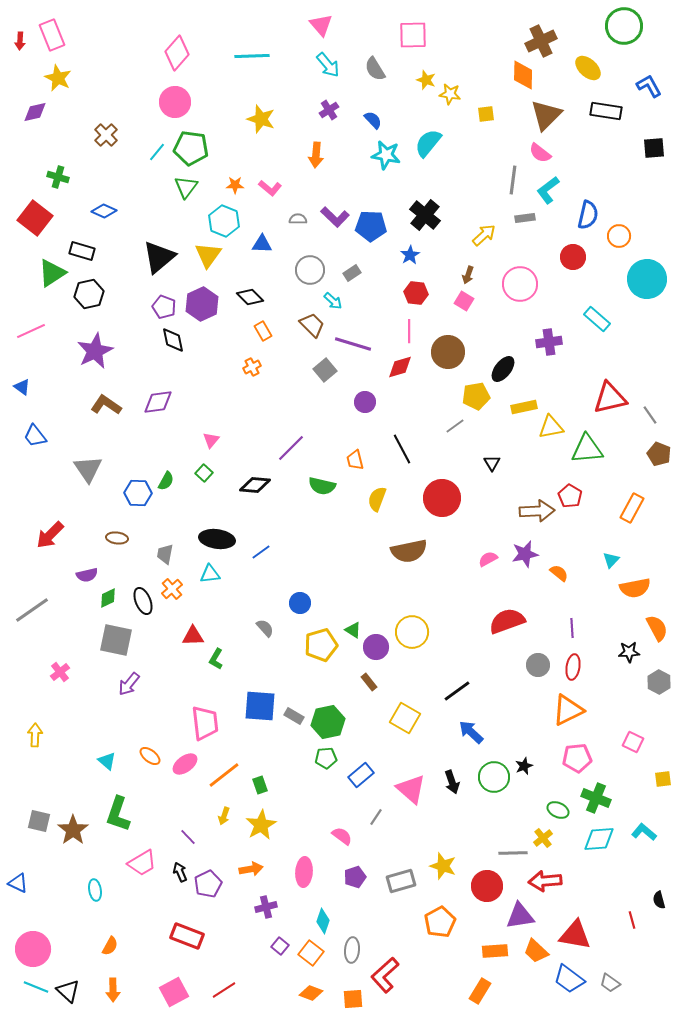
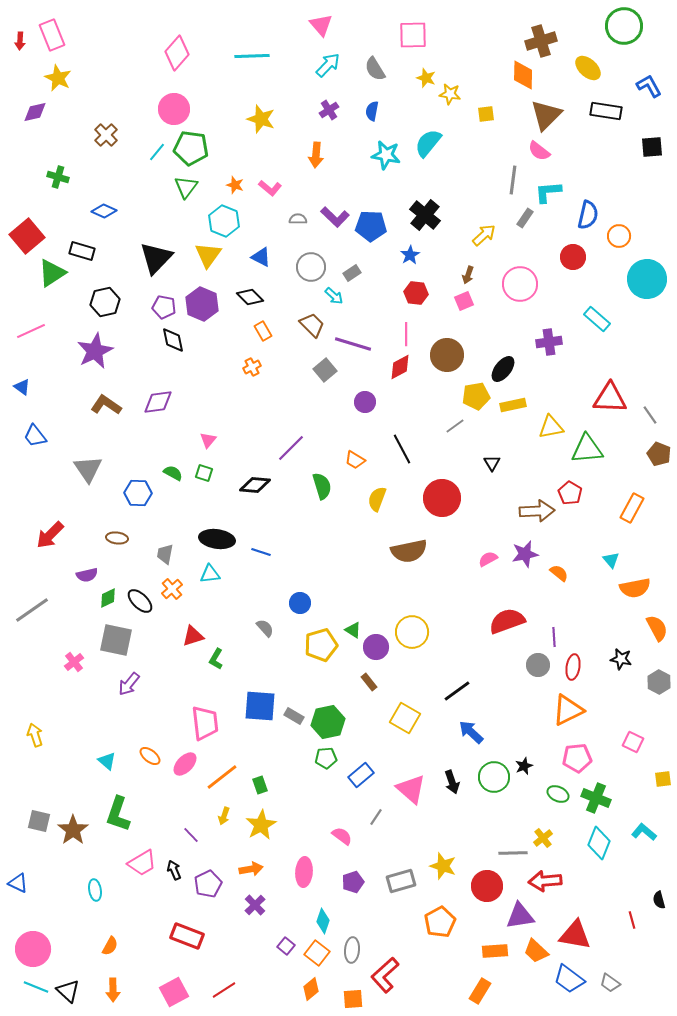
brown cross at (541, 41): rotated 8 degrees clockwise
cyan arrow at (328, 65): rotated 96 degrees counterclockwise
yellow star at (426, 80): moved 2 px up
pink circle at (175, 102): moved 1 px left, 7 px down
blue semicircle at (373, 120): moved 1 px left, 9 px up; rotated 126 degrees counterclockwise
black square at (654, 148): moved 2 px left, 1 px up
pink semicircle at (540, 153): moved 1 px left, 2 px up
orange star at (235, 185): rotated 18 degrees clockwise
cyan L-shape at (548, 190): moved 2 px down; rotated 32 degrees clockwise
red square at (35, 218): moved 8 px left, 18 px down; rotated 12 degrees clockwise
gray rectangle at (525, 218): rotated 48 degrees counterclockwise
blue triangle at (262, 244): moved 1 px left, 13 px down; rotated 25 degrees clockwise
black triangle at (159, 257): moved 3 px left, 1 px down; rotated 6 degrees counterclockwise
gray circle at (310, 270): moved 1 px right, 3 px up
black hexagon at (89, 294): moved 16 px right, 8 px down
cyan arrow at (333, 301): moved 1 px right, 5 px up
pink square at (464, 301): rotated 36 degrees clockwise
purple hexagon at (202, 304): rotated 12 degrees counterclockwise
purple pentagon at (164, 307): rotated 10 degrees counterclockwise
pink line at (409, 331): moved 3 px left, 3 px down
brown circle at (448, 352): moved 1 px left, 3 px down
red diamond at (400, 367): rotated 12 degrees counterclockwise
red triangle at (610, 398): rotated 15 degrees clockwise
yellow rectangle at (524, 407): moved 11 px left, 2 px up
pink triangle at (211, 440): moved 3 px left
orange trapezoid at (355, 460): rotated 45 degrees counterclockwise
green square at (204, 473): rotated 24 degrees counterclockwise
green semicircle at (166, 481): moved 7 px right, 8 px up; rotated 90 degrees counterclockwise
green semicircle at (322, 486): rotated 120 degrees counterclockwise
red pentagon at (570, 496): moved 3 px up
blue line at (261, 552): rotated 54 degrees clockwise
cyan triangle at (611, 560): rotated 24 degrees counterclockwise
black ellipse at (143, 601): moved 3 px left; rotated 24 degrees counterclockwise
purple line at (572, 628): moved 18 px left, 9 px down
red triangle at (193, 636): rotated 15 degrees counterclockwise
black star at (629, 652): moved 8 px left, 7 px down; rotated 15 degrees clockwise
pink cross at (60, 672): moved 14 px right, 10 px up
yellow arrow at (35, 735): rotated 20 degrees counterclockwise
pink ellipse at (185, 764): rotated 10 degrees counterclockwise
orange line at (224, 775): moved 2 px left, 2 px down
green ellipse at (558, 810): moved 16 px up
purple line at (188, 837): moved 3 px right, 2 px up
cyan diamond at (599, 839): moved 4 px down; rotated 64 degrees counterclockwise
black arrow at (180, 872): moved 6 px left, 2 px up
purple pentagon at (355, 877): moved 2 px left, 5 px down
purple cross at (266, 907): moved 11 px left, 2 px up; rotated 30 degrees counterclockwise
purple square at (280, 946): moved 6 px right
orange square at (311, 953): moved 6 px right
orange diamond at (311, 993): moved 4 px up; rotated 60 degrees counterclockwise
